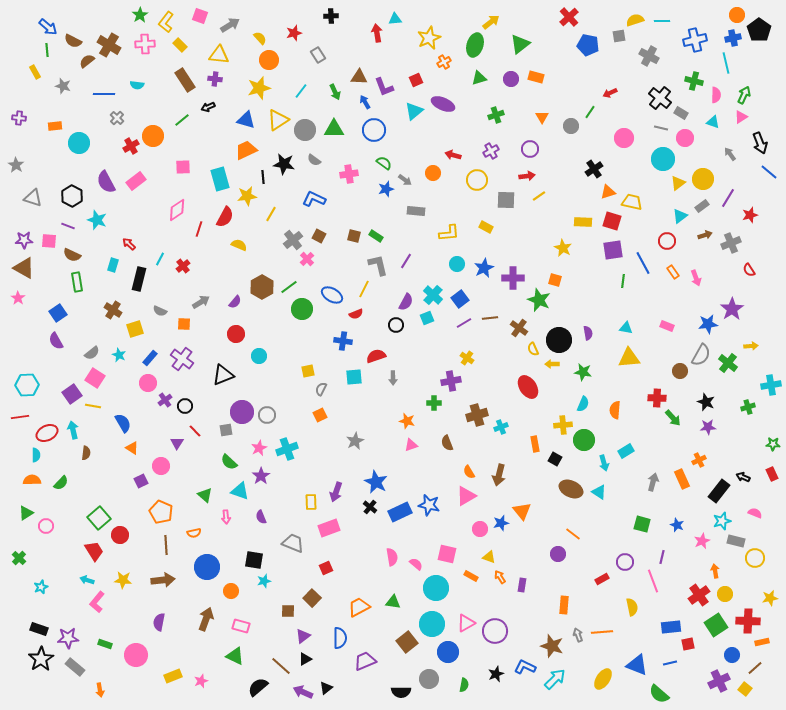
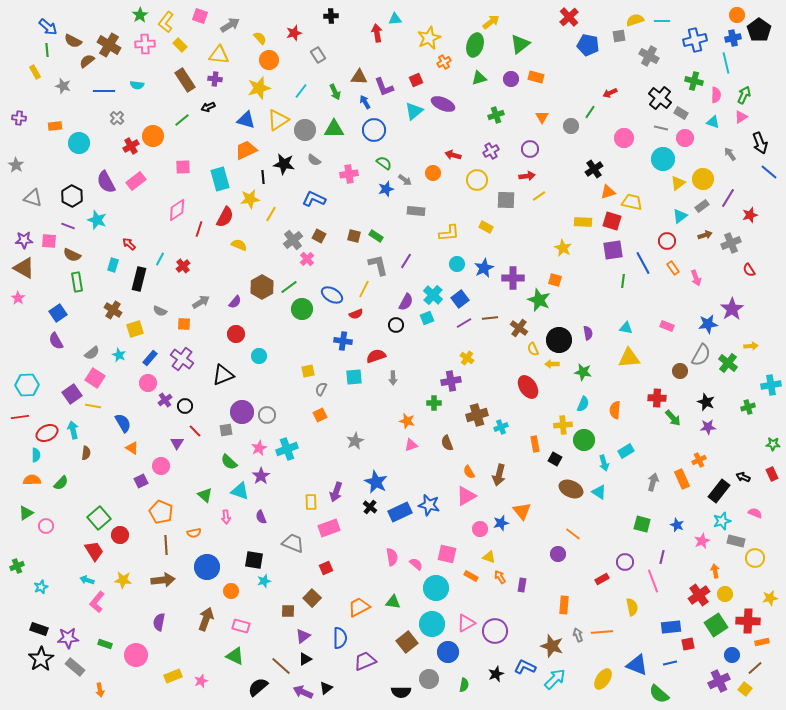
blue line at (104, 94): moved 3 px up
yellow star at (247, 196): moved 3 px right, 3 px down
orange rectangle at (673, 272): moved 4 px up
green cross at (19, 558): moved 2 px left, 8 px down; rotated 24 degrees clockwise
